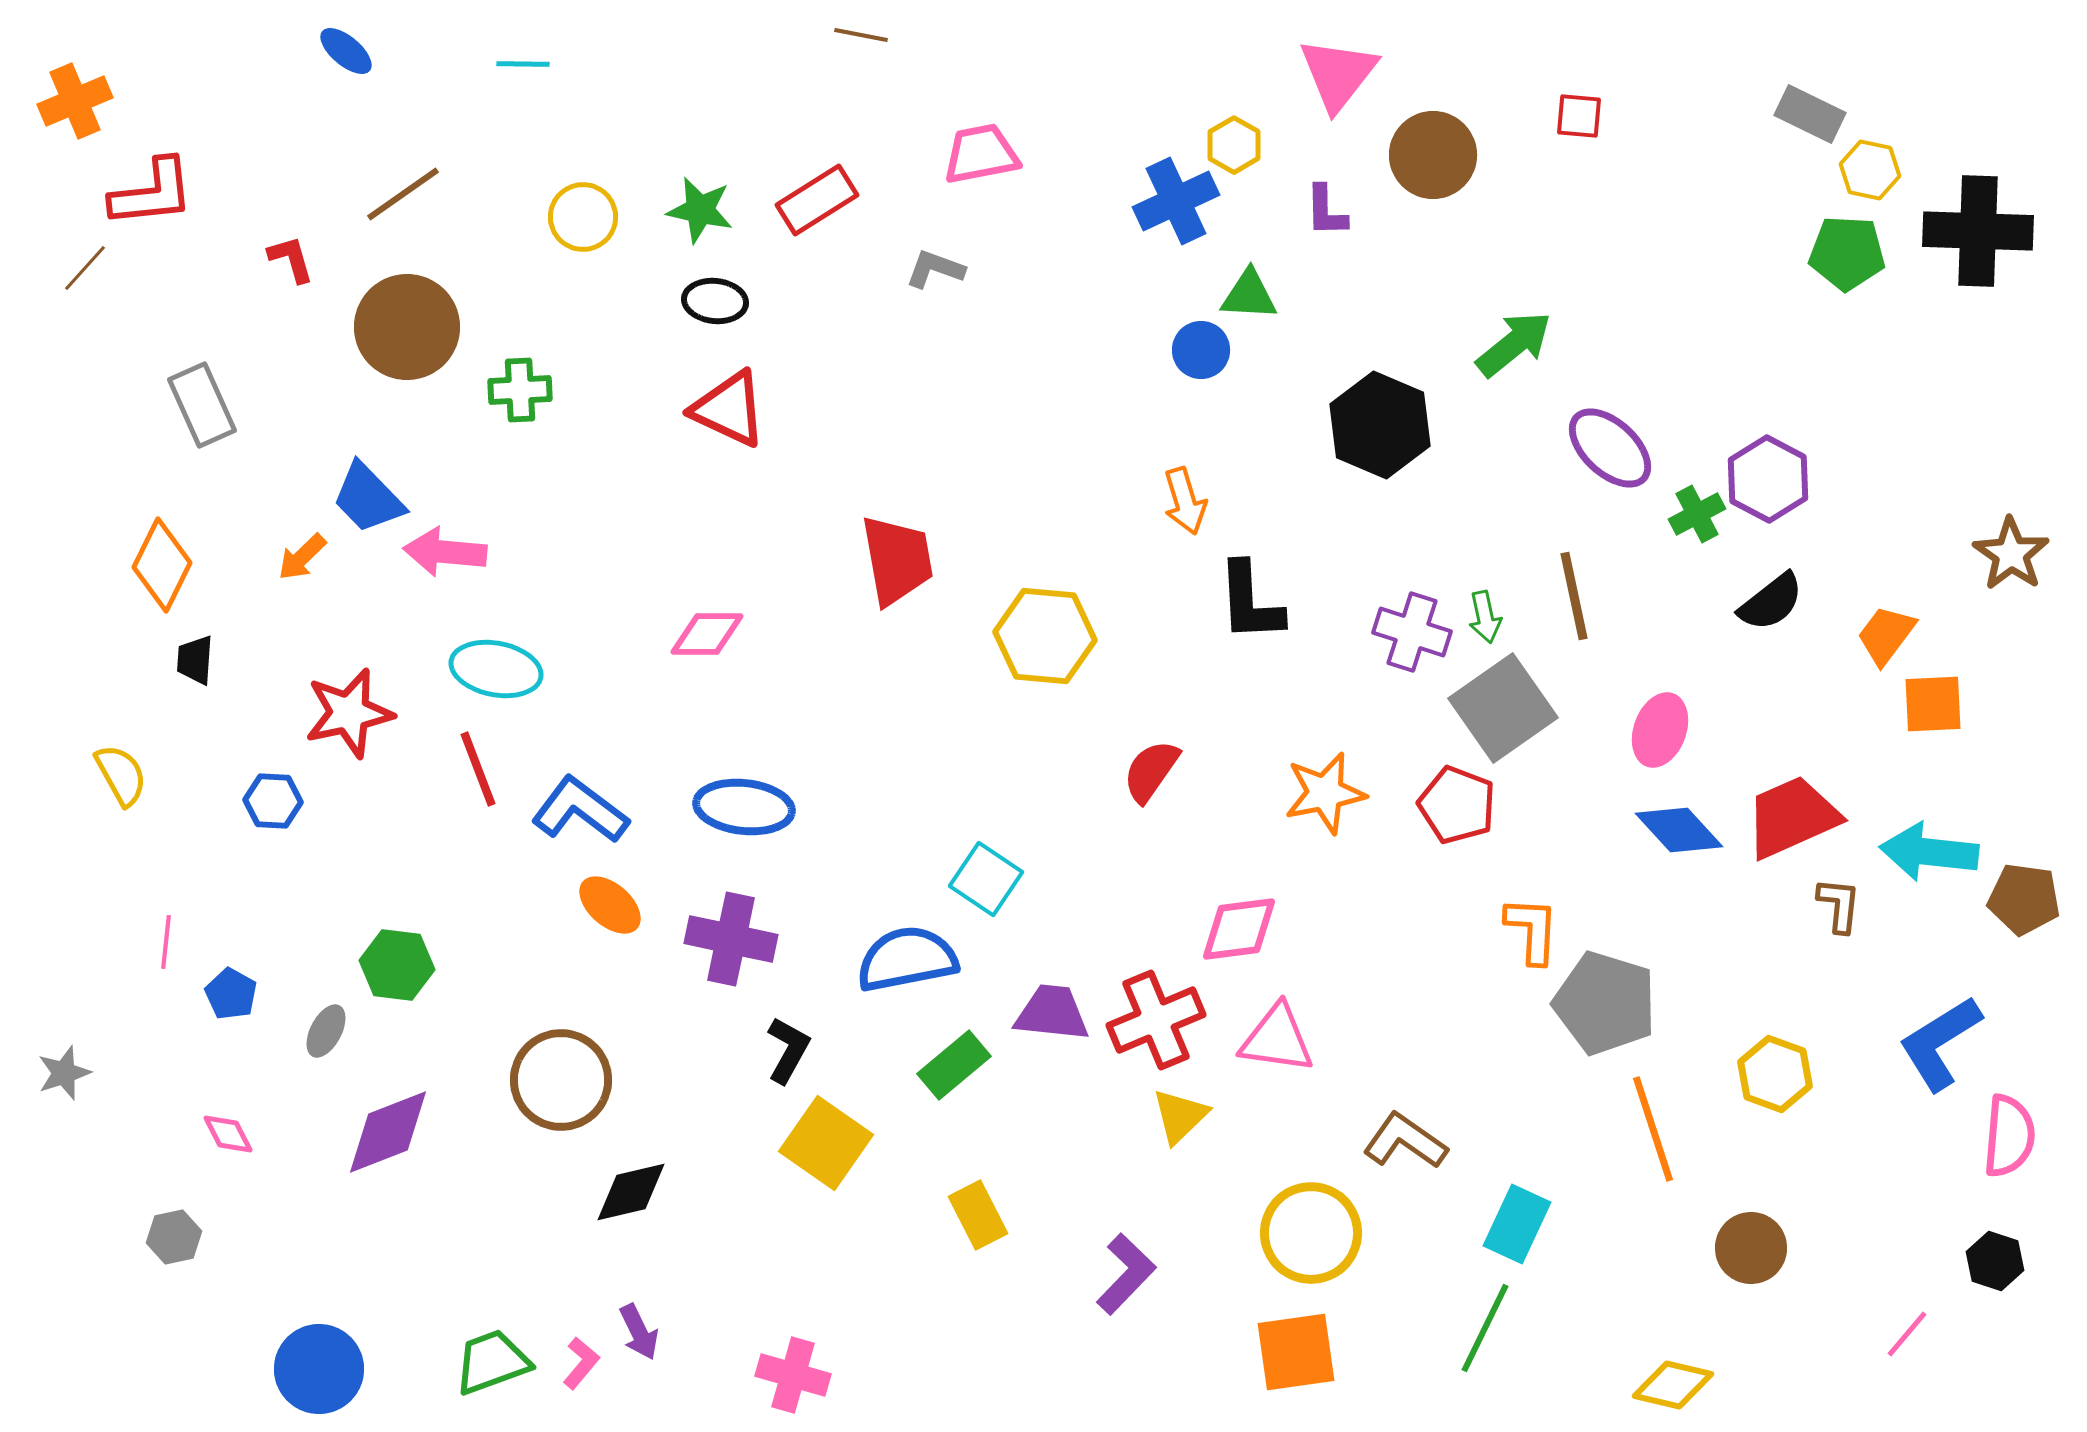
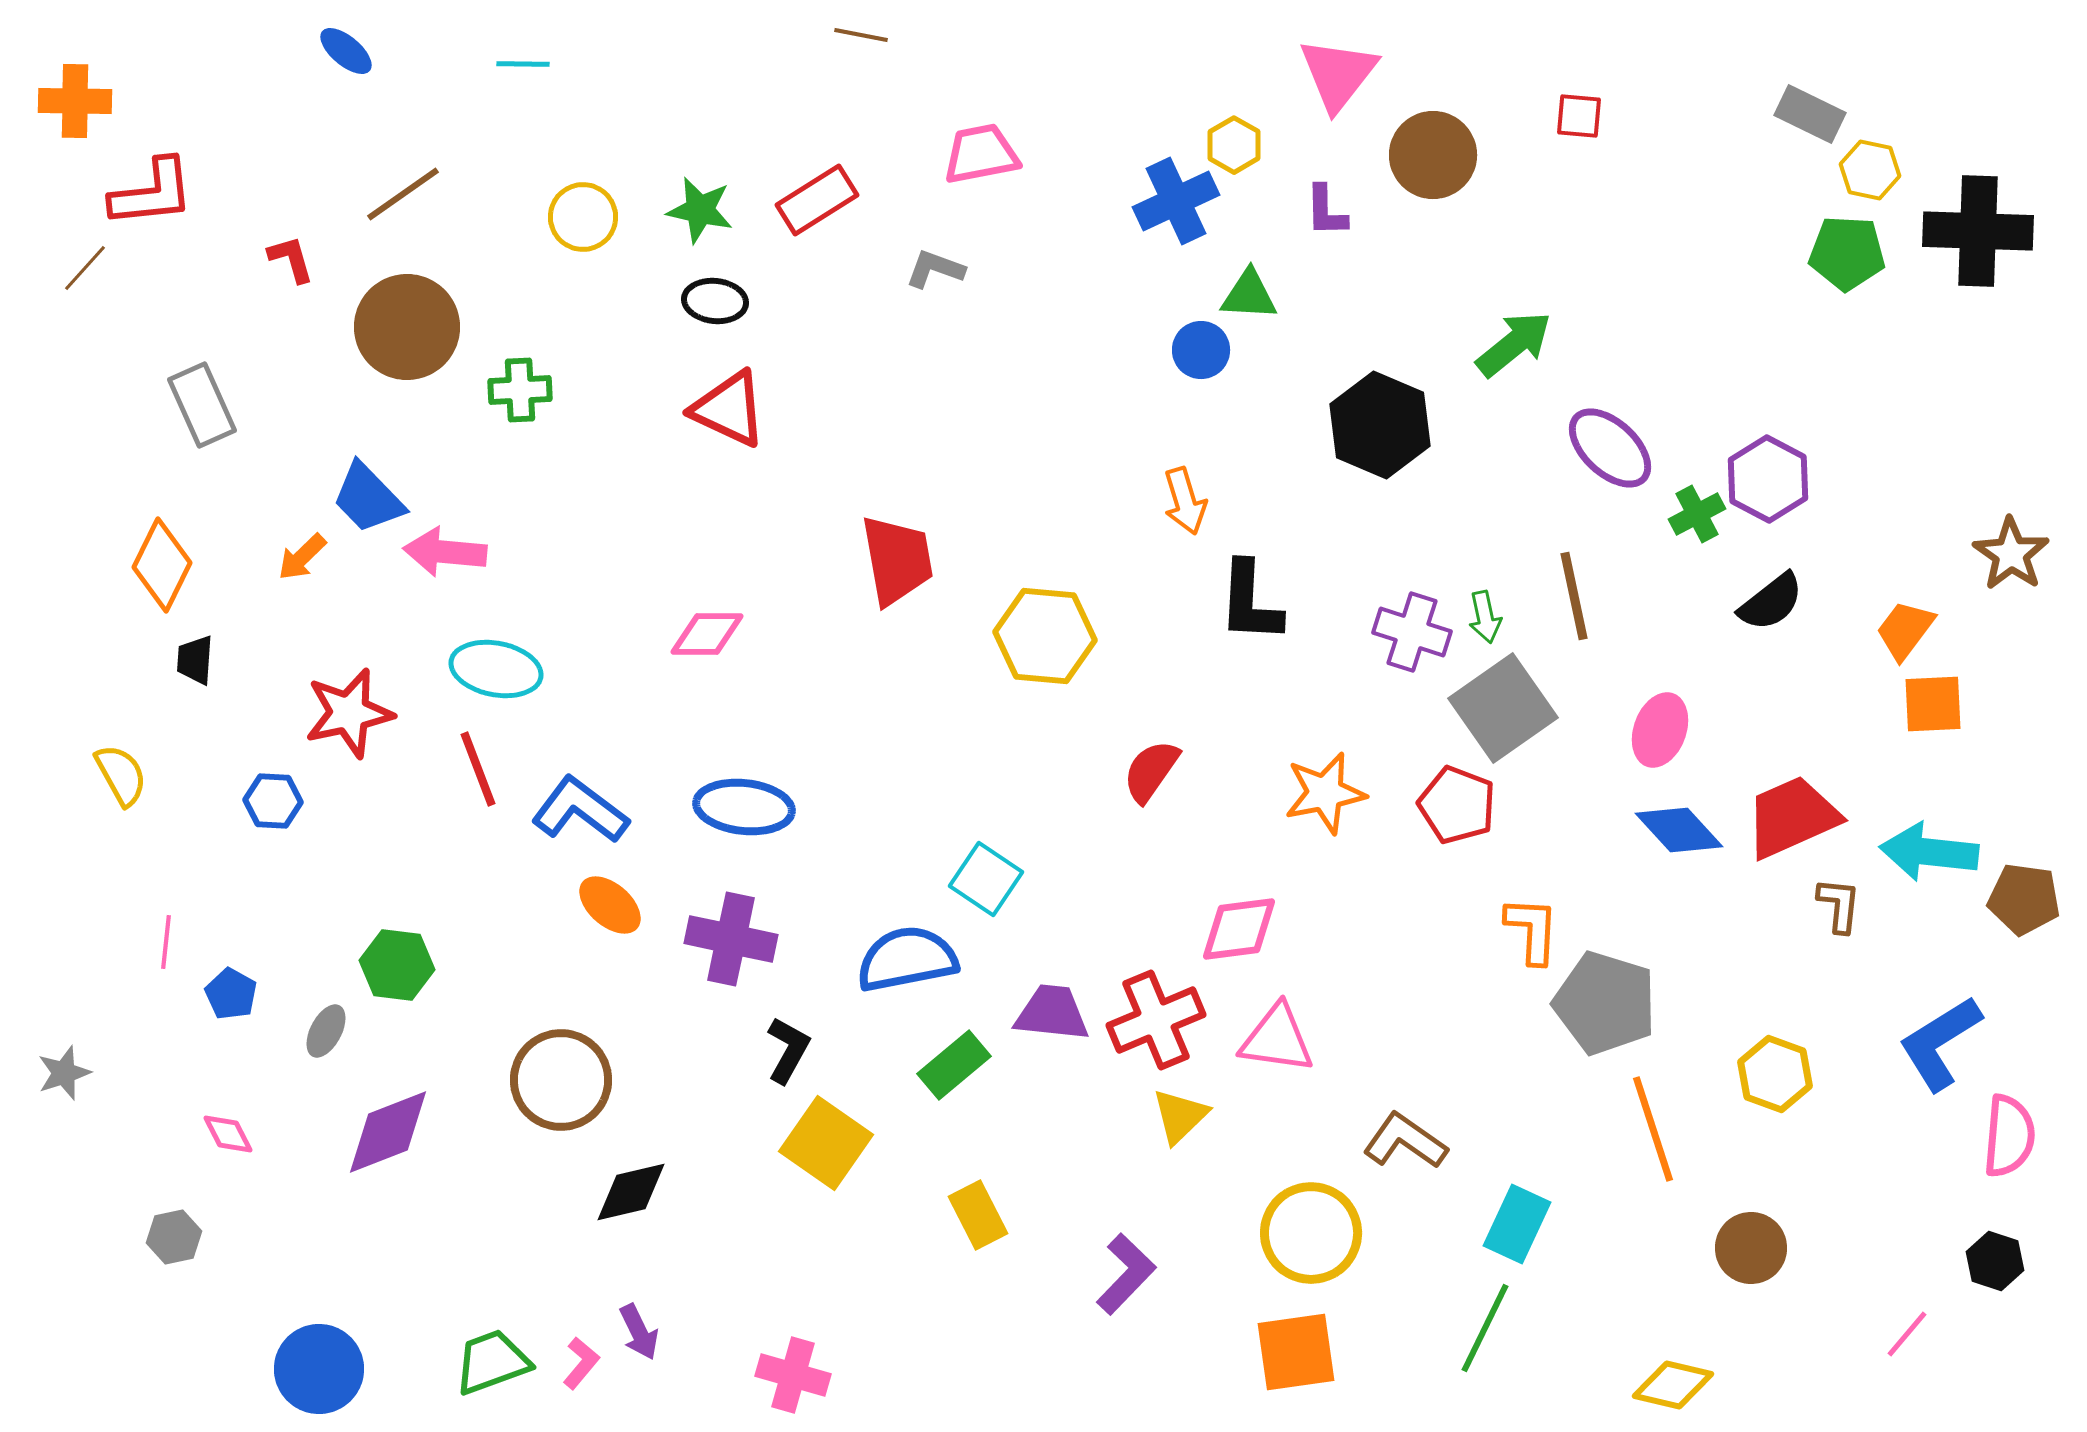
orange cross at (75, 101): rotated 24 degrees clockwise
black L-shape at (1250, 602): rotated 6 degrees clockwise
orange trapezoid at (1886, 635): moved 19 px right, 5 px up
